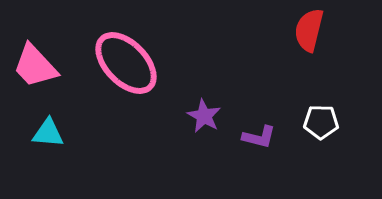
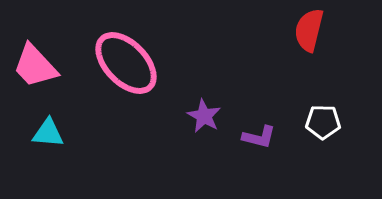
white pentagon: moved 2 px right
